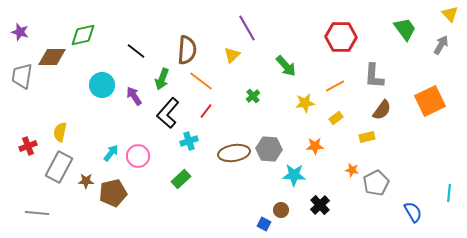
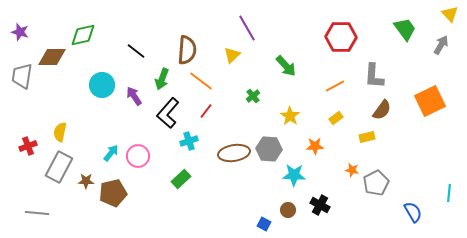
yellow star at (305, 103): moved 15 px left, 13 px down; rotated 30 degrees counterclockwise
black cross at (320, 205): rotated 18 degrees counterclockwise
brown circle at (281, 210): moved 7 px right
